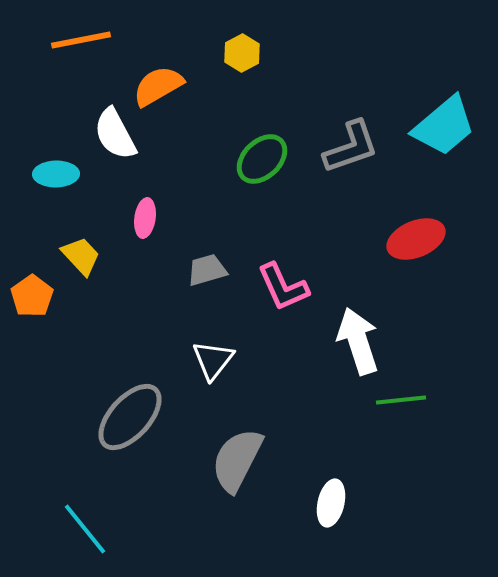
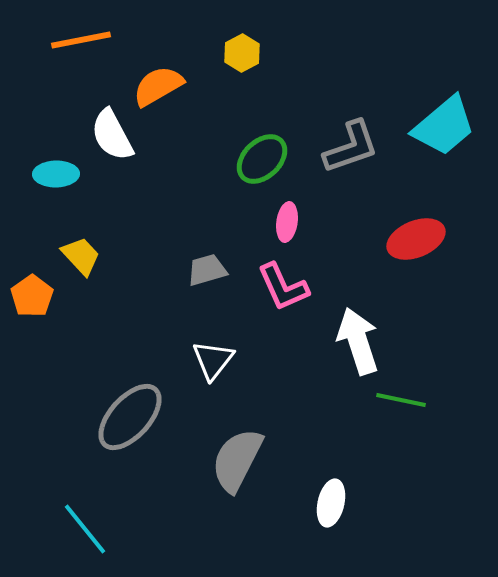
white semicircle: moved 3 px left, 1 px down
pink ellipse: moved 142 px right, 4 px down
green line: rotated 18 degrees clockwise
